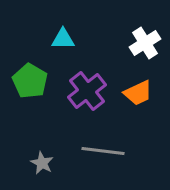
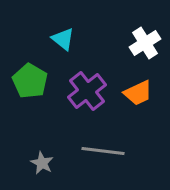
cyan triangle: rotated 40 degrees clockwise
